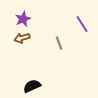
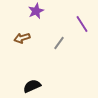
purple star: moved 13 px right, 8 px up
gray line: rotated 56 degrees clockwise
